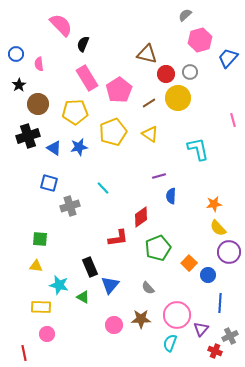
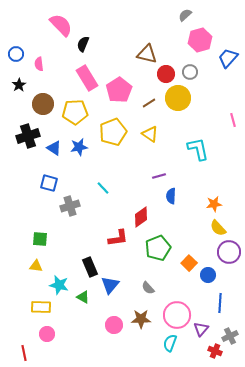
brown circle at (38, 104): moved 5 px right
